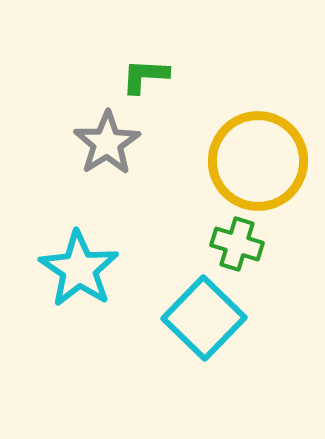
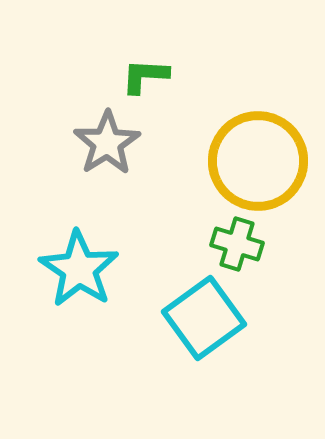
cyan square: rotated 10 degrees clockwise
